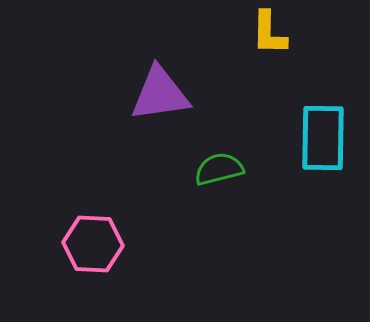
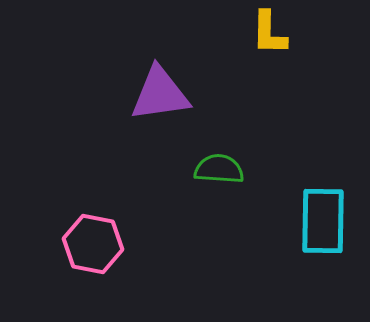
cyan rectangle: moved 83 px down
green semicircle: rotated 18 degrees clockwise
pink hexagon: rotated 8 degrees clockwise
